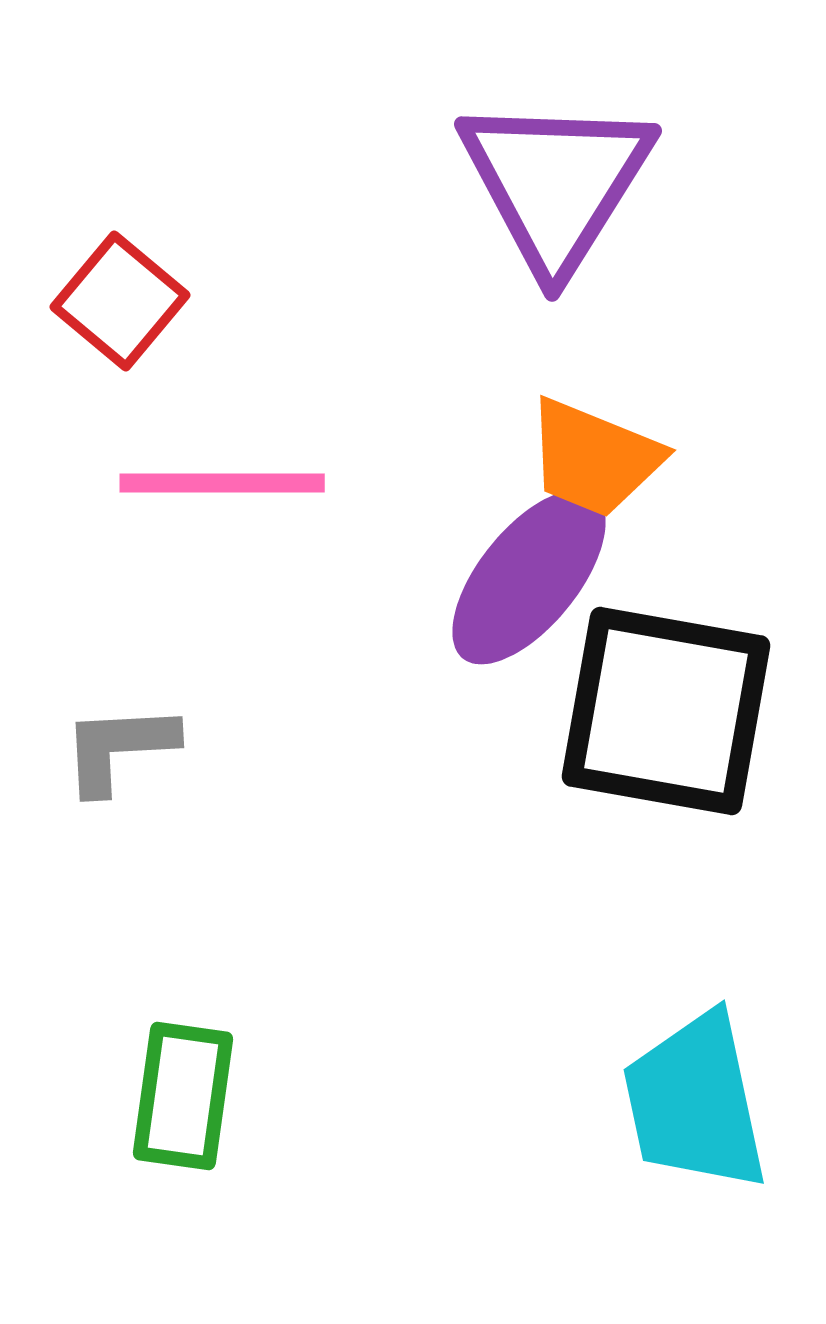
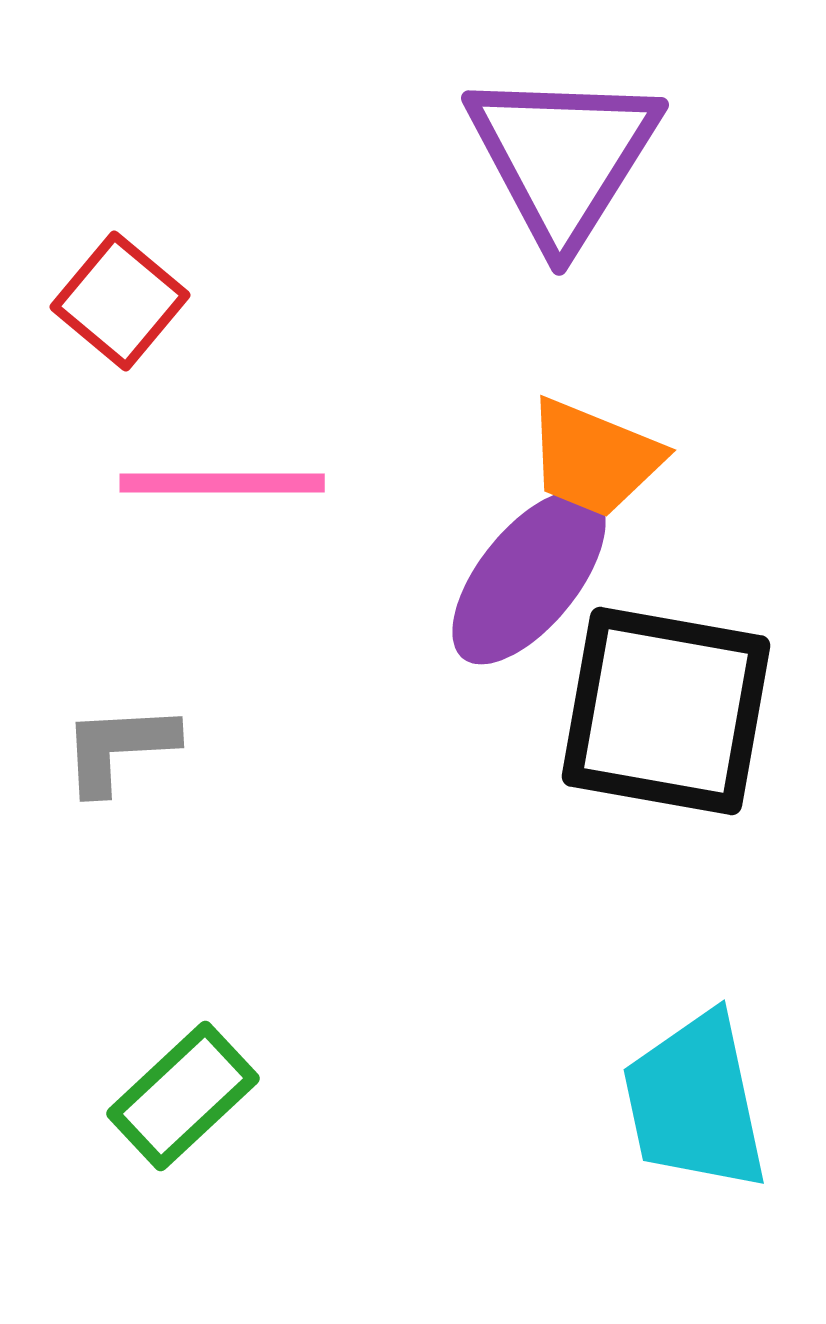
purple triangle: moved 7 px right, 26 px up
green rectangle: rotated 39 degrees clockwise
